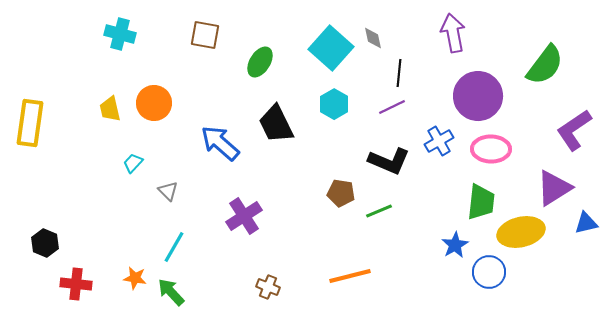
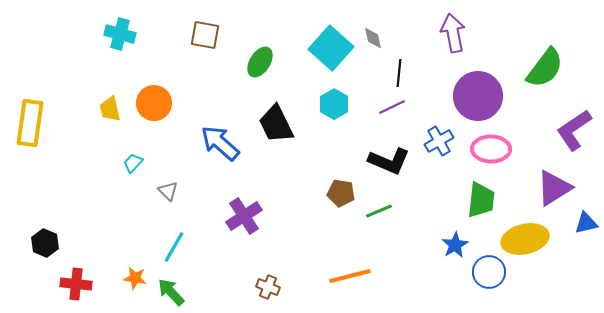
green semicircle: moved 3 px down
green trapezoid: moved 2 px up
yellow ellipse: moved 4 px right, 7 px down
